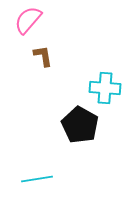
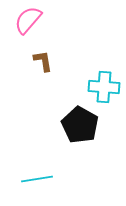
brown L-shape: moved 5 px down
cyan cross: moved 1 px left, 1 px up
